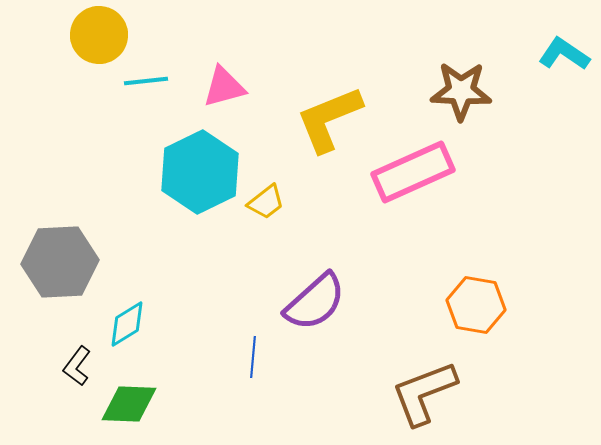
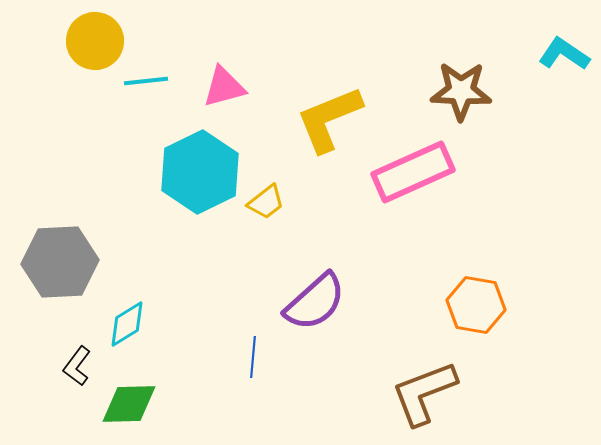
yellow circle: moved 4 px left, 6 px down
green diamond: rotated 4 degrees counterclockwise
